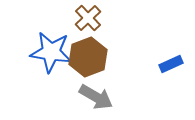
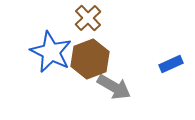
blue star: rotated 18 degrees clockwise
brown hexagon: moved 2 px right, 2 px down
gray arrow: moved 18 px right, 10 px up
